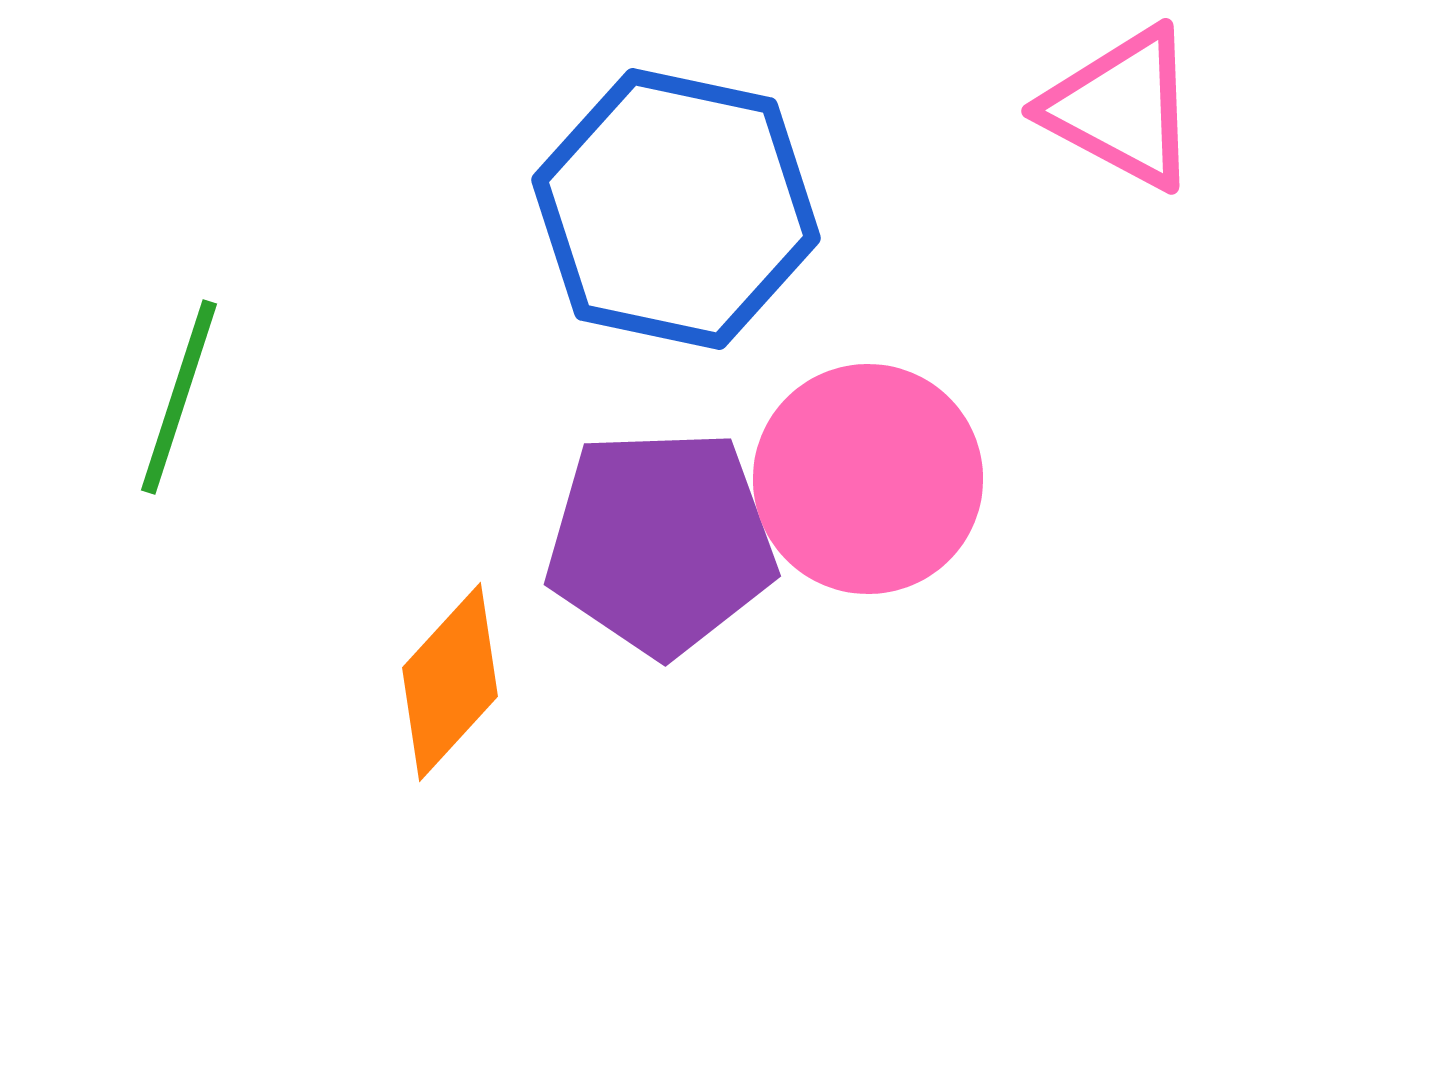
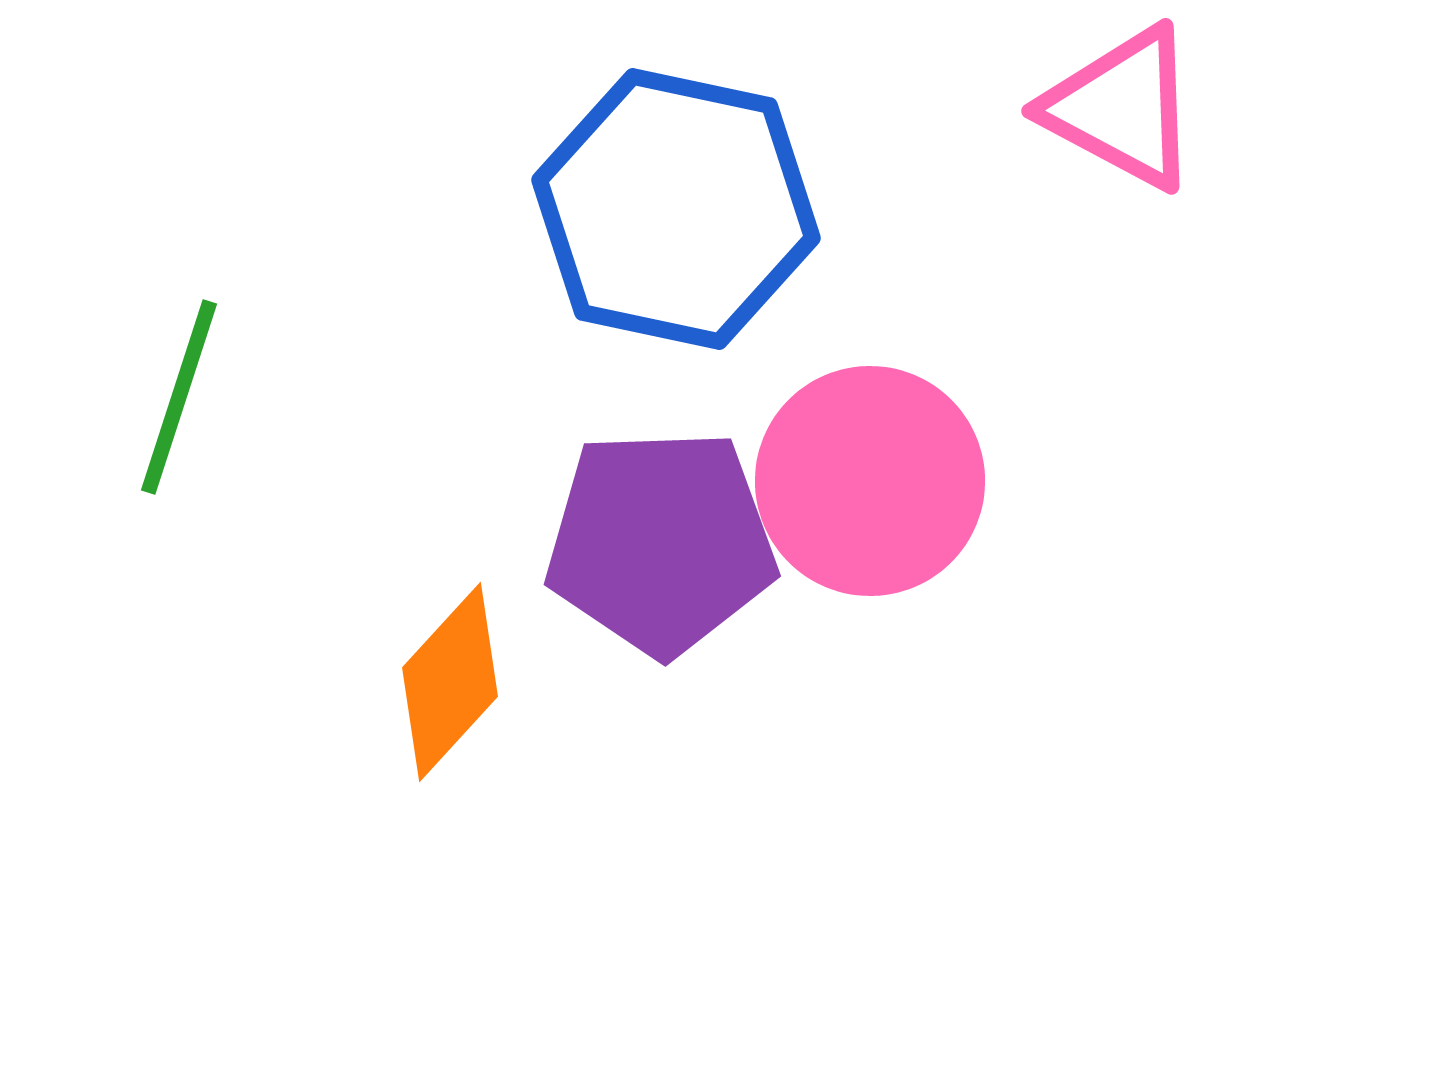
pink circle: moved 2 px right, 2 px down
